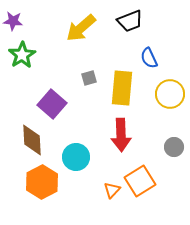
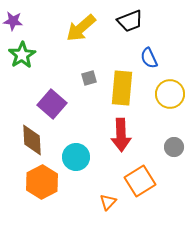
orange triangle: moved 4 px left, 12 px down
